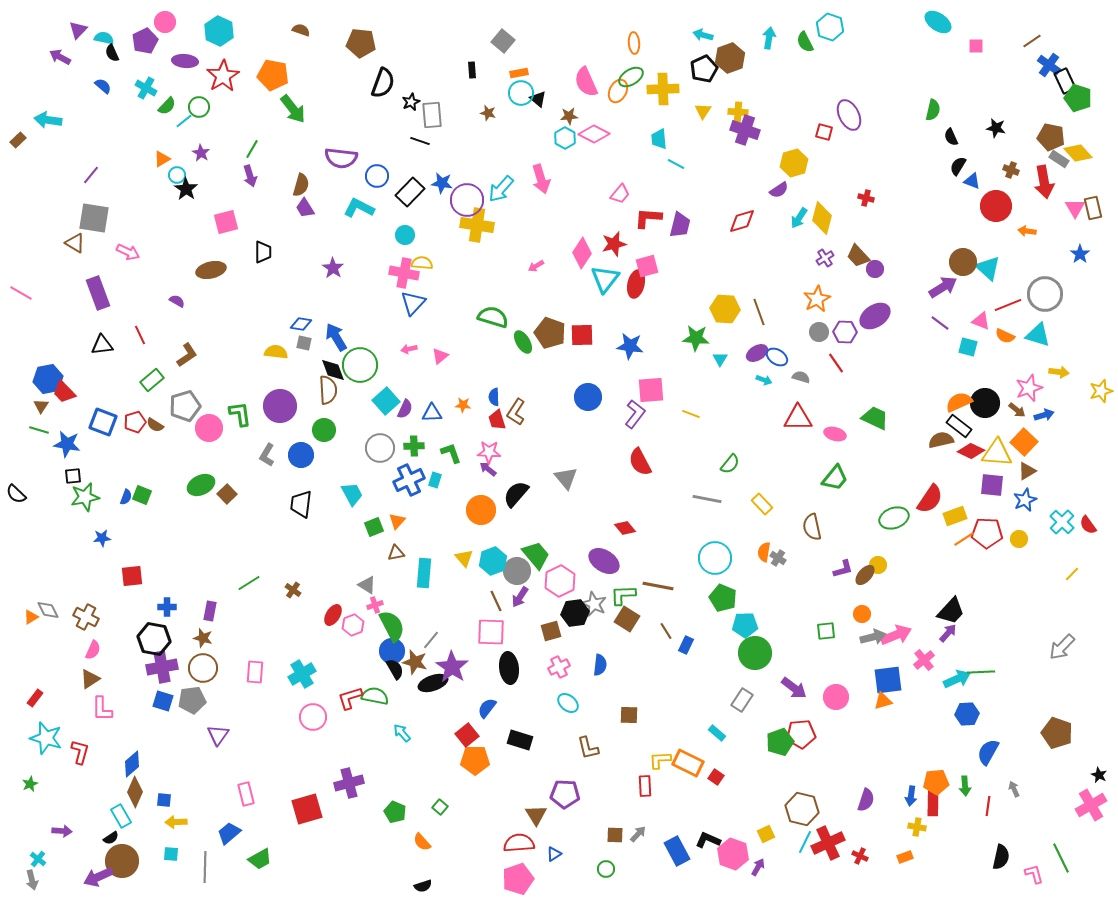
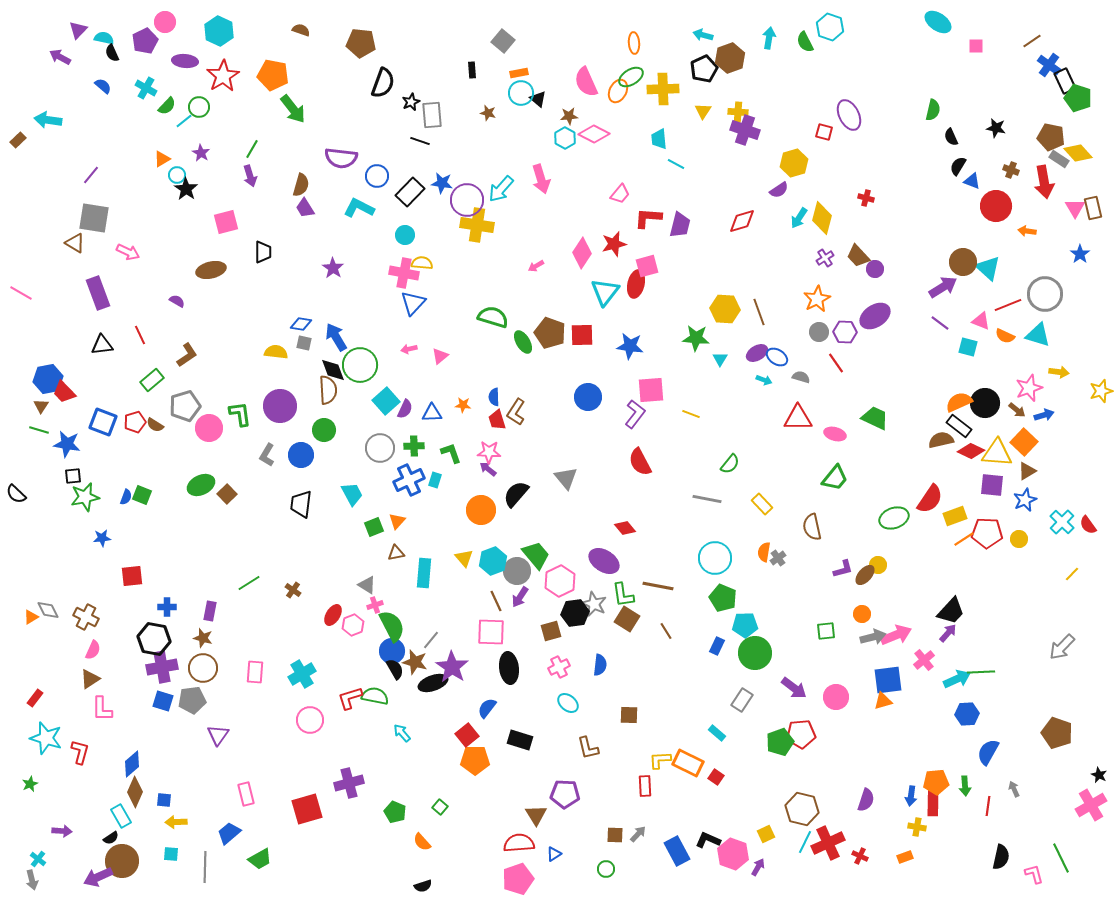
cyan triangle at (605, 279): moved 13 px down
gray cross at (778, 558): rotated 21 degrees clockwise
green L-shape at (623, 595): rotated 96 degrees counterclockwise
blue rectangle at (686, 645): moved 31 px right, 1 px down
pink circle at (313, 717): moved 3 px left, 3 px down
